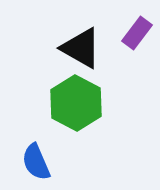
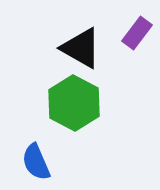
green hexagon: moved 2 px left
